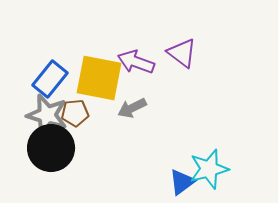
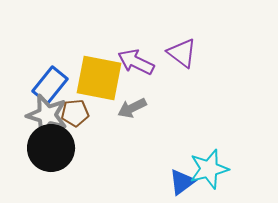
purple arrow: rotated 6 degrees clockwise
blue rectangle: moved 6 px down
